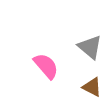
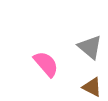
pink semicircle: moved 2 px up
